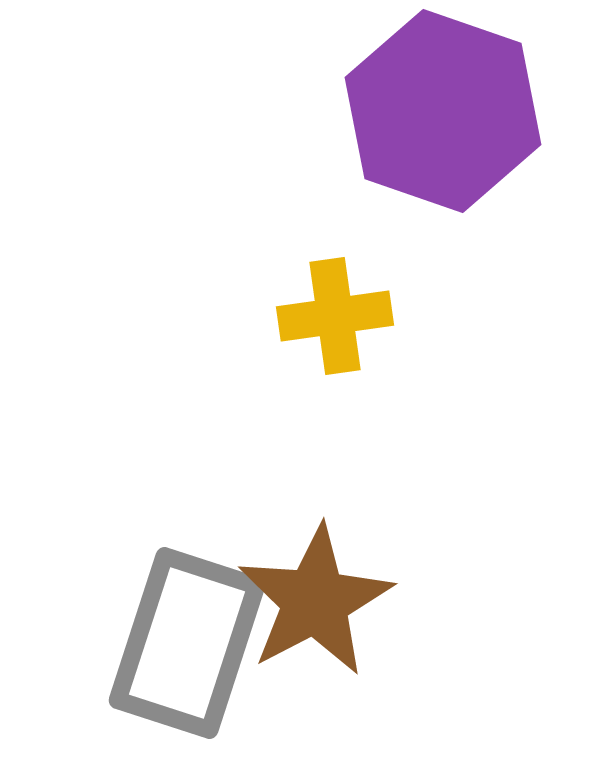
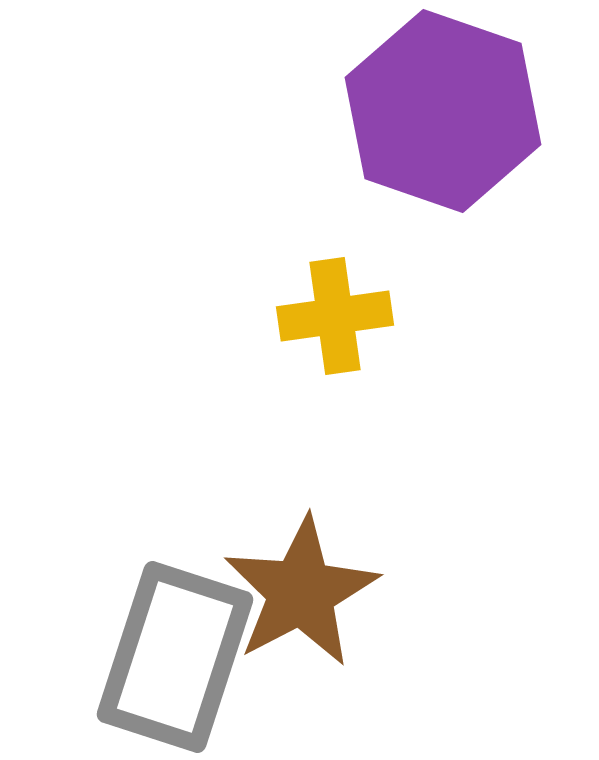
brown star: moved 14 px left, 9 px up
gray rectangle: moved 12 px left, 14 px down
